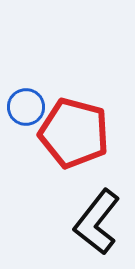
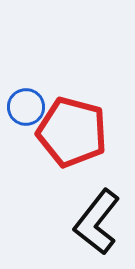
red pentagon: moved 2 px left, 1 px up
